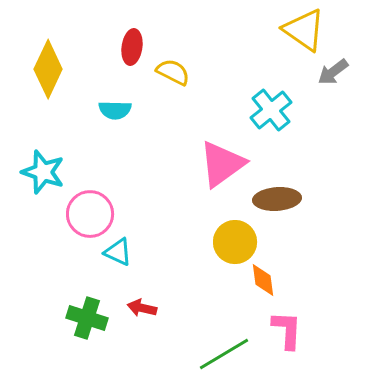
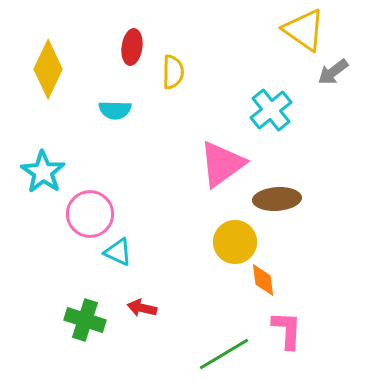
yellow semicircle: rotated 64 degrees clockwise
cyan star: rotated 15 degrees clockwise
green cross: moved 2 px left, 2 px down
